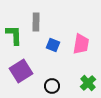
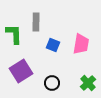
green L-shape: moved 1 px up
black circle: moved 3 px up
